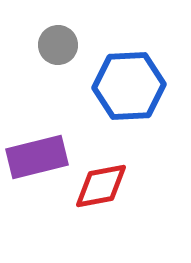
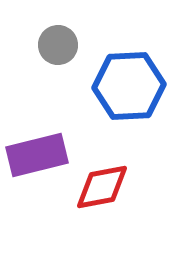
purple rectangle: moved 2 px up
red diamond: moved 1 px right, 1 px down
